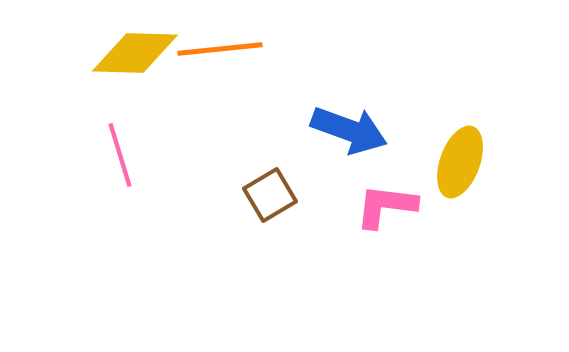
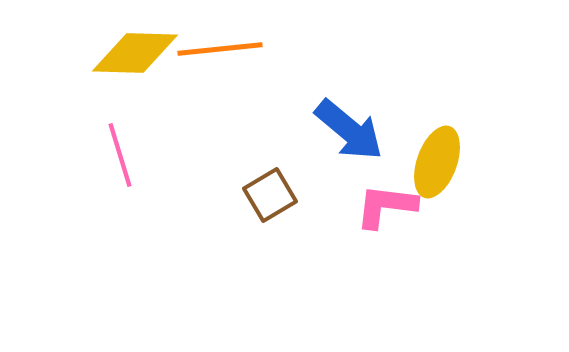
blue arrow: rotated 20 degrees clockwise
yellow ellipse: moved 23 px left
